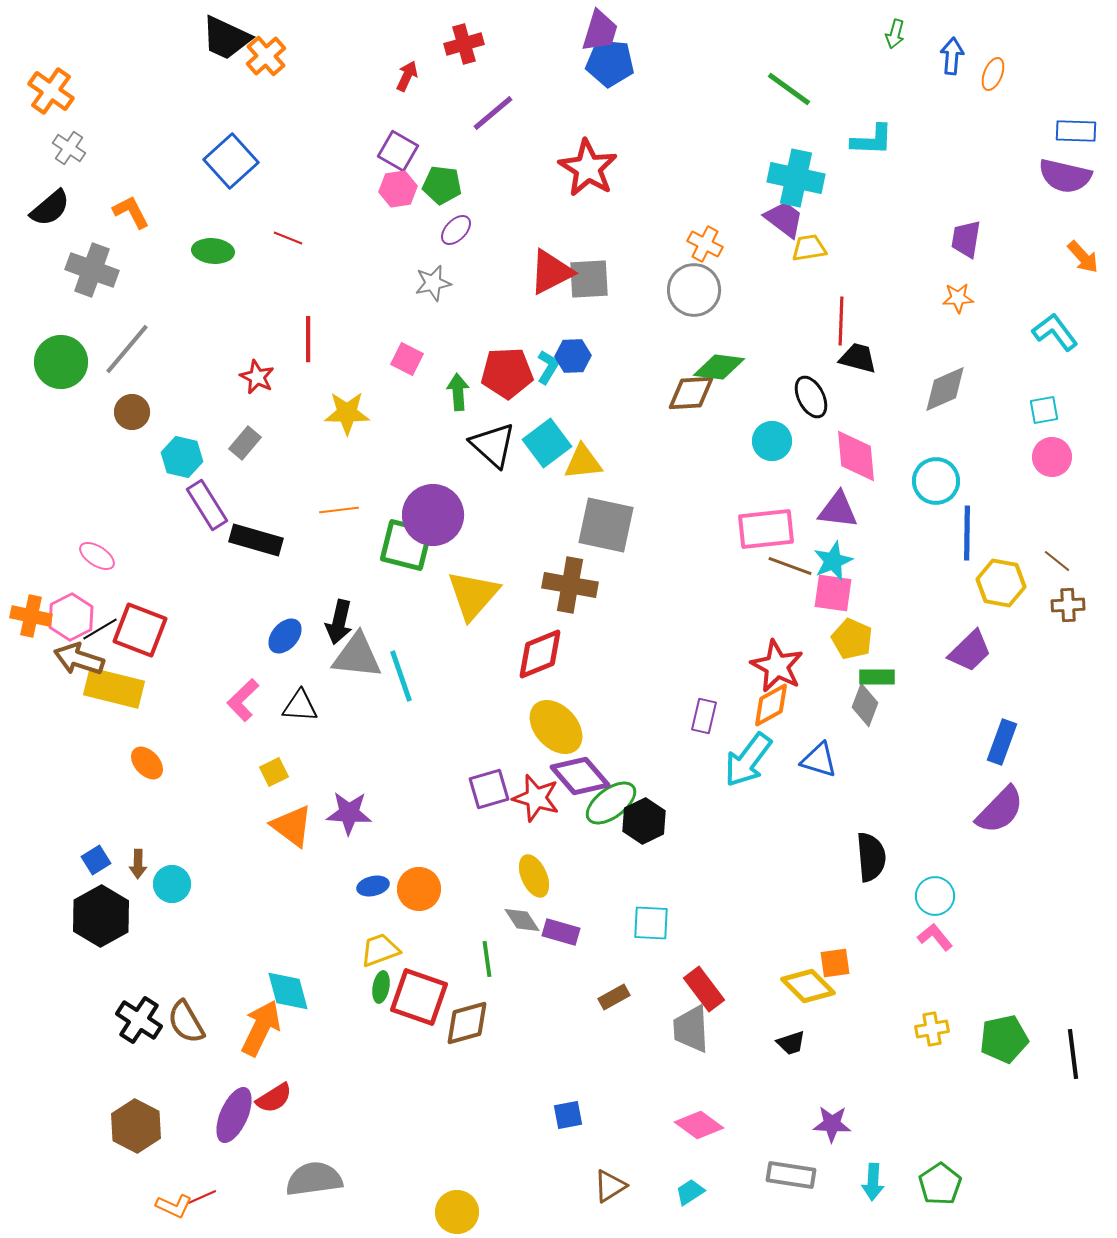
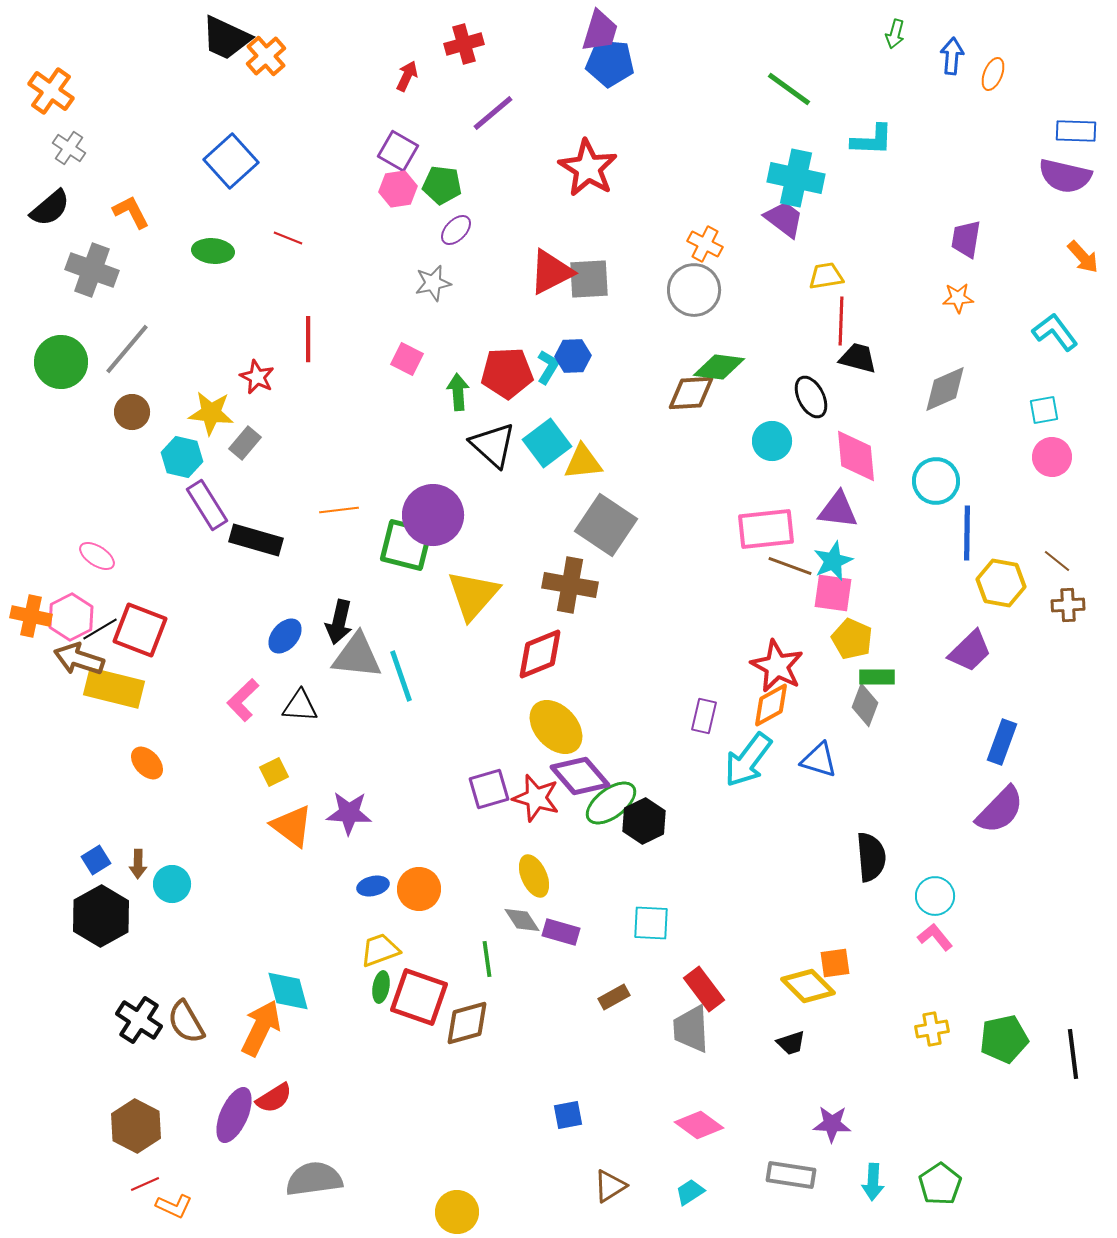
yellow trapezoid at (809, 248): moved 17 px right, 28 px down
yellow star at (347, 413): moved 136 px left; rotated 6 degrees clockwise
gray square at (606, 525): rotated 22 degrees clockwise
red line at (202, 1197): moved 57 px left, 13 px up
